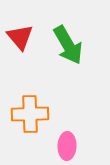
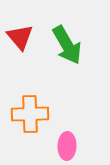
green arrow: moved 1 px left
